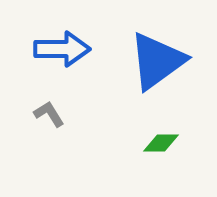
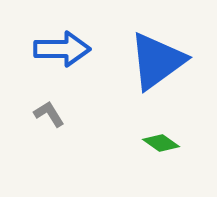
green diamond: rotated 36 degrees clockwise
